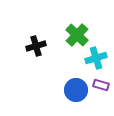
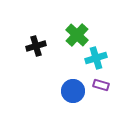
blue circle: moved 3 px left, 1 px down
